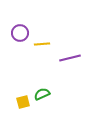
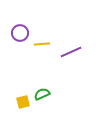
purple line: moved 1 px right, 6 px up; rotated 10 degrees counterclockwise
